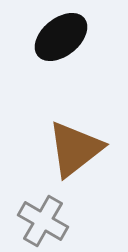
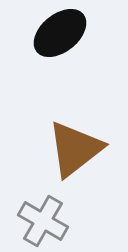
black ellipse: moved 1 px left, 4 px up
